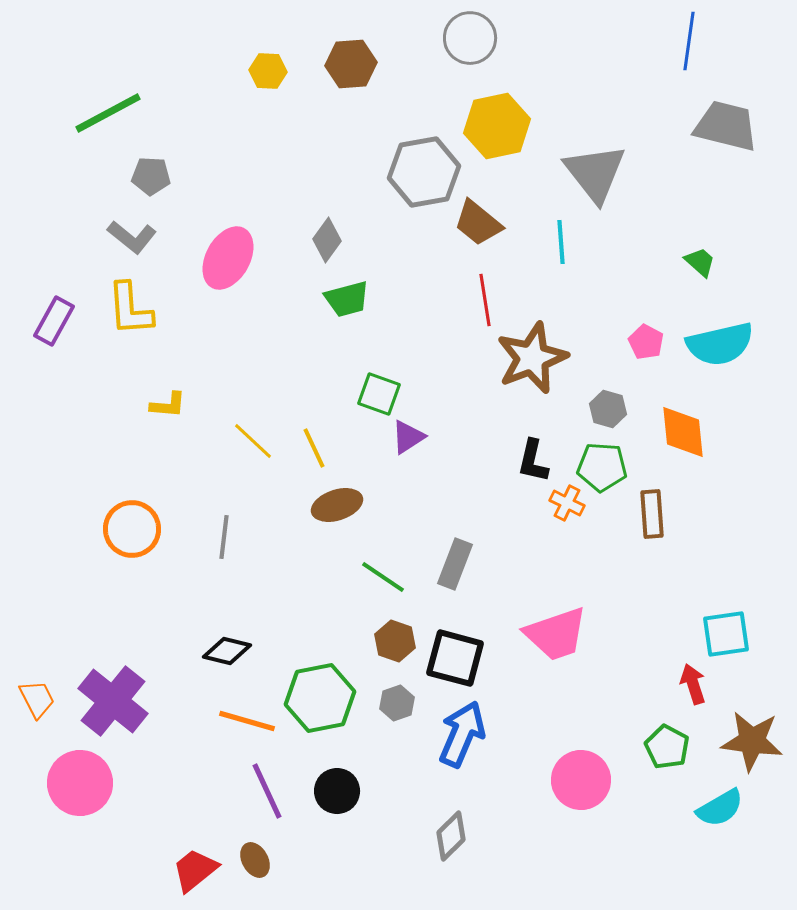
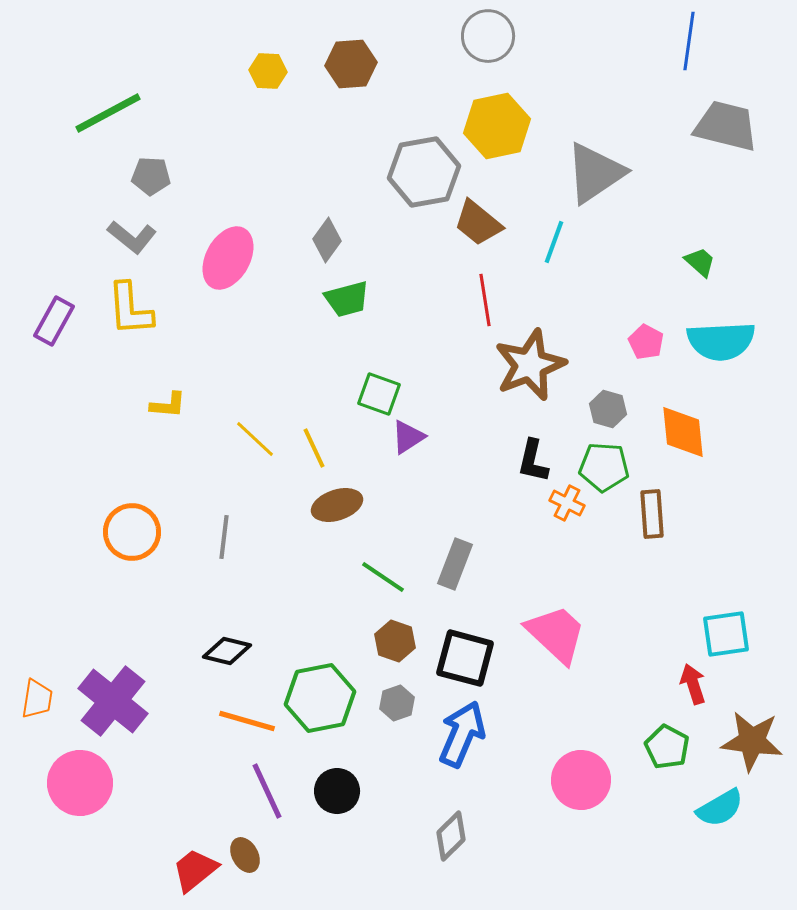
gray circle at (470, 38): moved 18 px right, 2 px up
gray triangle at (595, 173): rotated 34 degrees clockwise
cyan line at (561, 242): moved 7 px left; rotated 24 degrees clockwise
cyan semicircle at (720, 344): moved 1 px right, 3 px up; rotated 10 degrees clockwise
brown star at (532, 358): moved 2 px left, 7 px down
yellow line at (253, 441): moved 2 px right, 2 px up
green pentagon at (602, 467): moved 2 px right
orange circle at (132, 529): moved 3 px down
pink trapezoid at (556, 634): rotated 118 degrees counterclockwise
black square at (455, 658): moved 10 px right
orange trapezoid at (37, 699): rotated 36 degrees clockwise
brown ellipse at (255, 860): moved 10 px left, 5 px up
